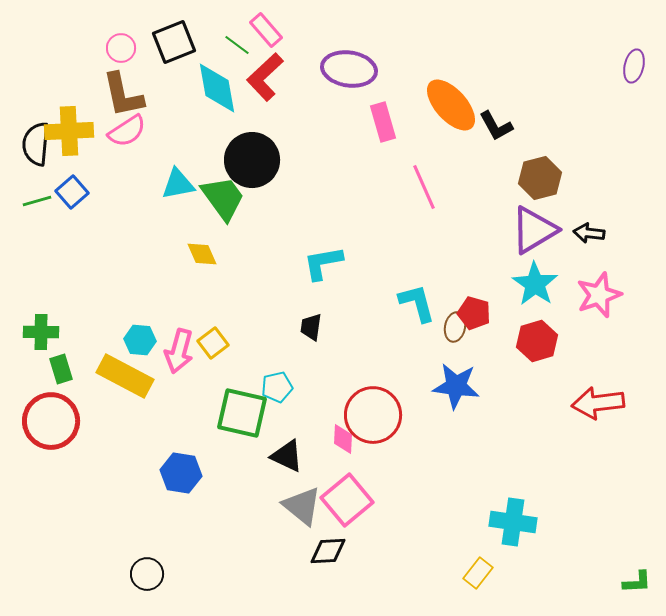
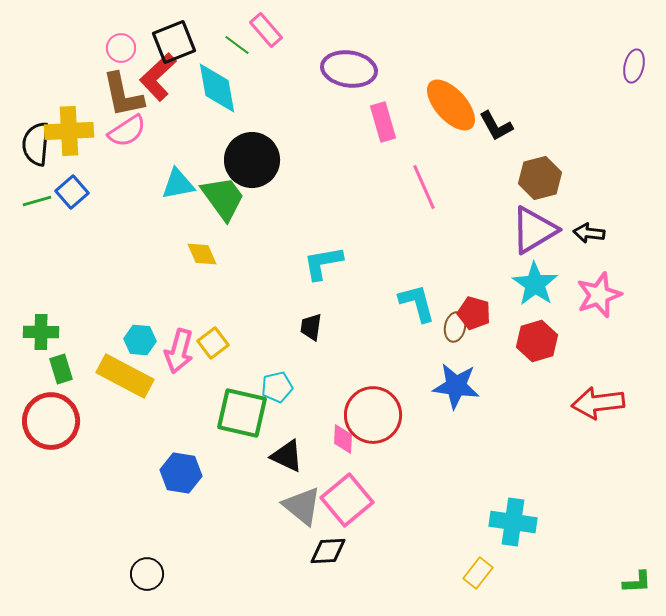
red L-shape at (265, 77): moved 107 px left
